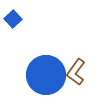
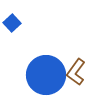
blue square: moved 1 px left, 4 px down
